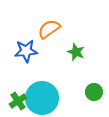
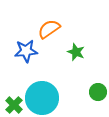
green circle: moved 4 px right
green cross: moved 4 px left, 4 px down; rotated 12 degrees counterclockwise
